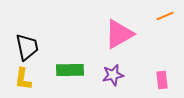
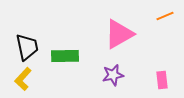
green rectangle: moved 5 px left, 14 px up
yellow L-shape: rotated 35 degrees clockwise
